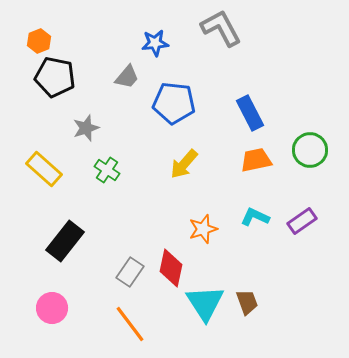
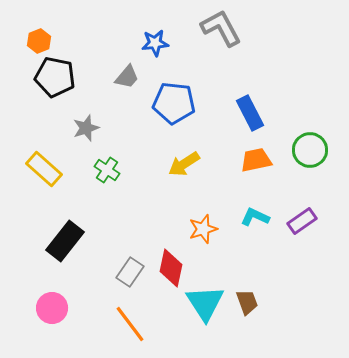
yellow arrow: rotated 16 degrees clockwise
